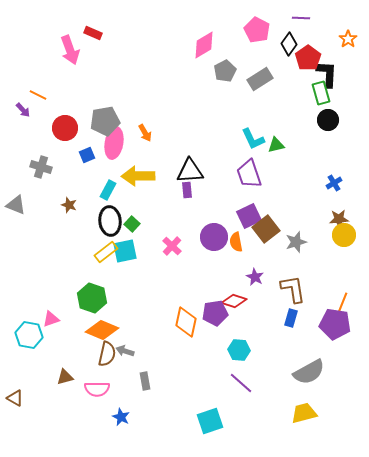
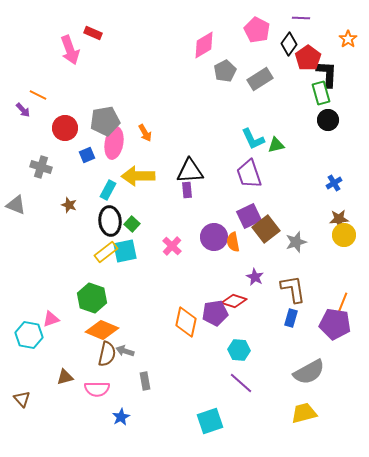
orange semicircle at (236, 242): moved 3 px left
brown triangle at (15, 398): moved 7 px right, 1 px down; rotated 18 degrees clockwise
blue star at (121, 417): rotated 18 degrees clockwise
